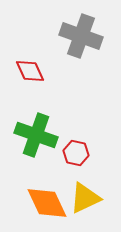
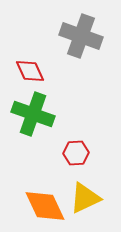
green cross: moved 3 px left, 21 px up
red hexagon: rotated 15 degrees counterclockwise
orange diamond: moved 2 px left, 3 px down
